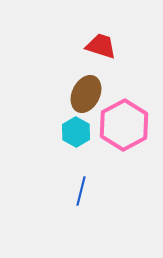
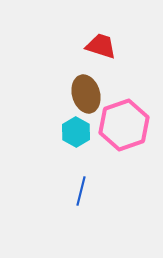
brown ellipse: rotated 42 degrees counterclockwise
pink hexagon: rotated 9 degrees clockwise
